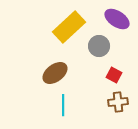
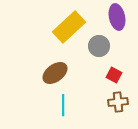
purple ellipse: moved 2 px up; rotated 45 degrees clockwise
